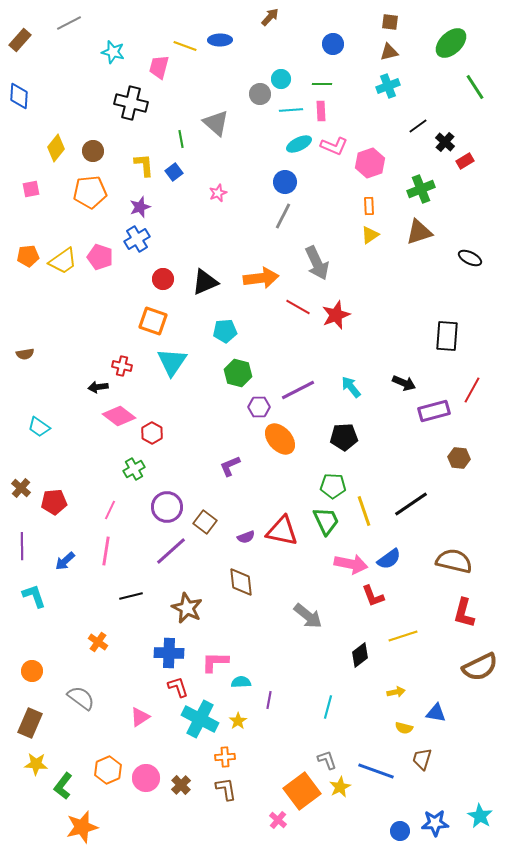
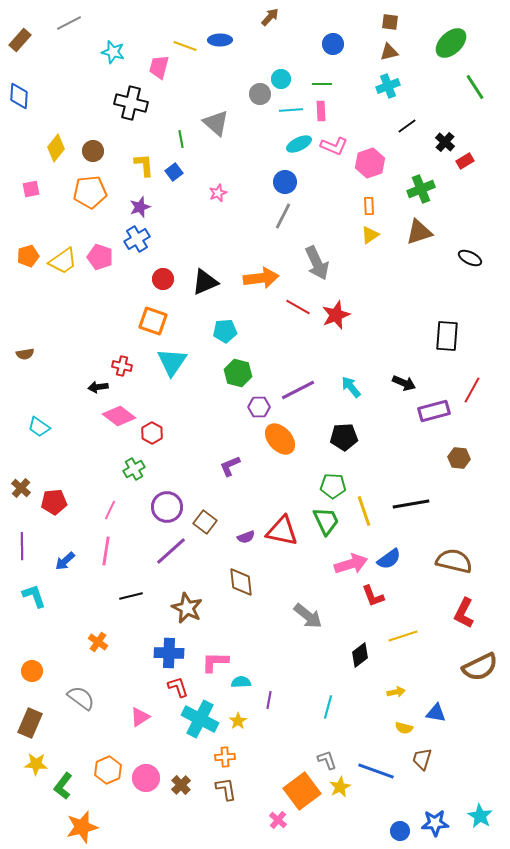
black line at (418, 126): moved 11 px left
orange pentagon at (28, 256): rotated 10 degrees counterclockwise
black line at (411, 504): rotated 24 degrees clockwise
pink arrow at (351, 564): rotated 28 degrees counterclockwise
red L-shape at (464, 613): rotated 12 degrees clockwise
